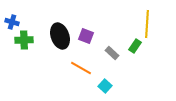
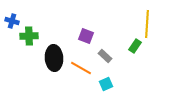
blue cross: moved 1 px up
black ellipse: moved 6 px left, 22 px down; rotated 15 degrees clockwise
green cross: moved 5 px right, 4 px up
gray rectangle: moved 7 px left, 3 px down
cyan square: moved 1 px right, 2 px up; rotated 24 degrees clockwise
